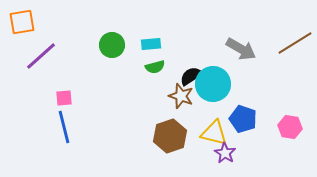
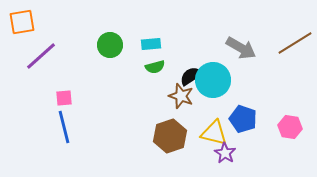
green circle: moved 2 px left
gray arrow: moved 1 px up
cyan circle: moved 4 px up
